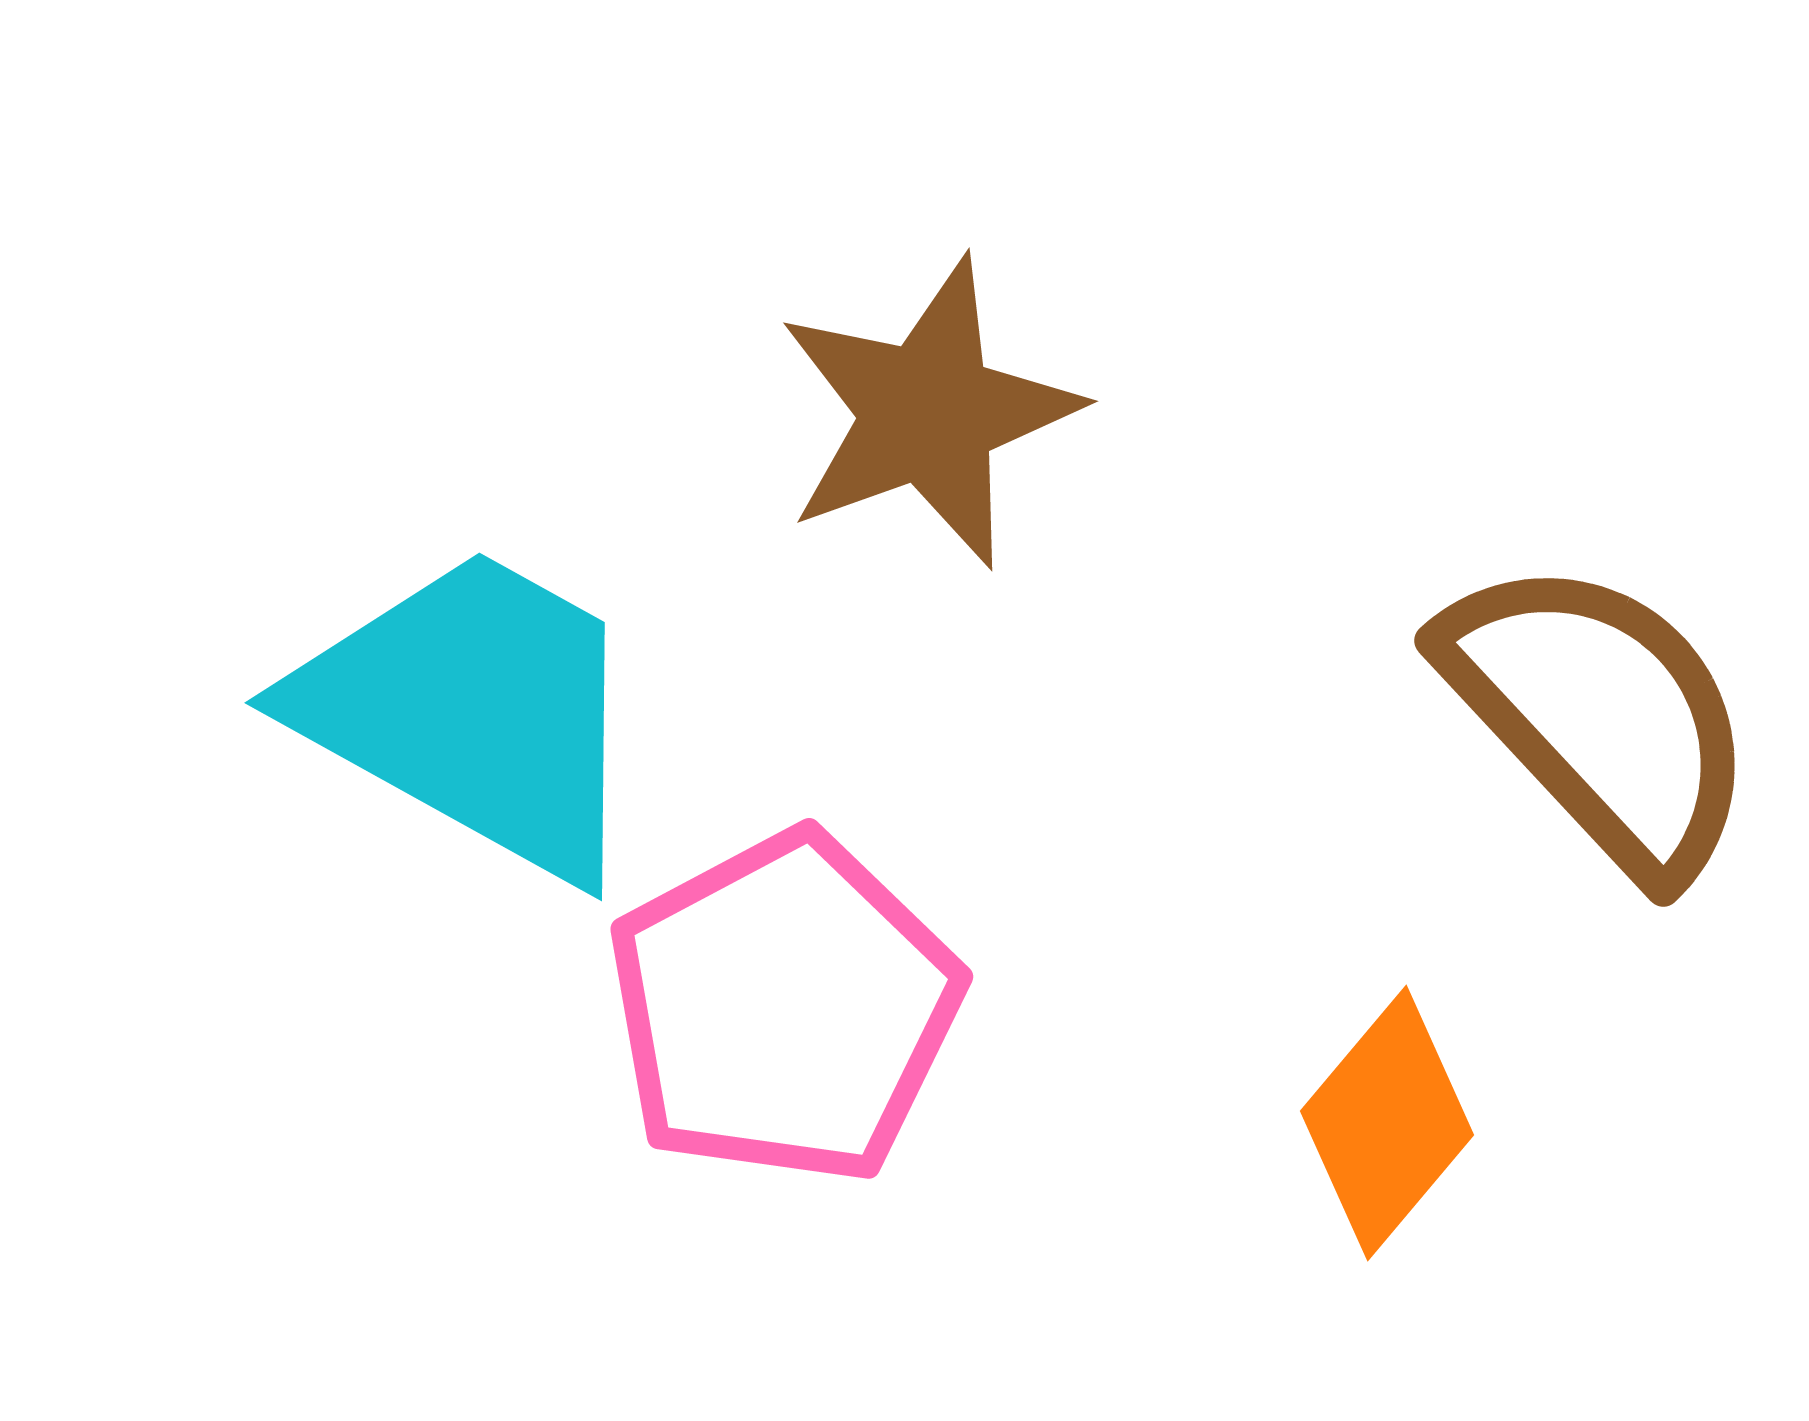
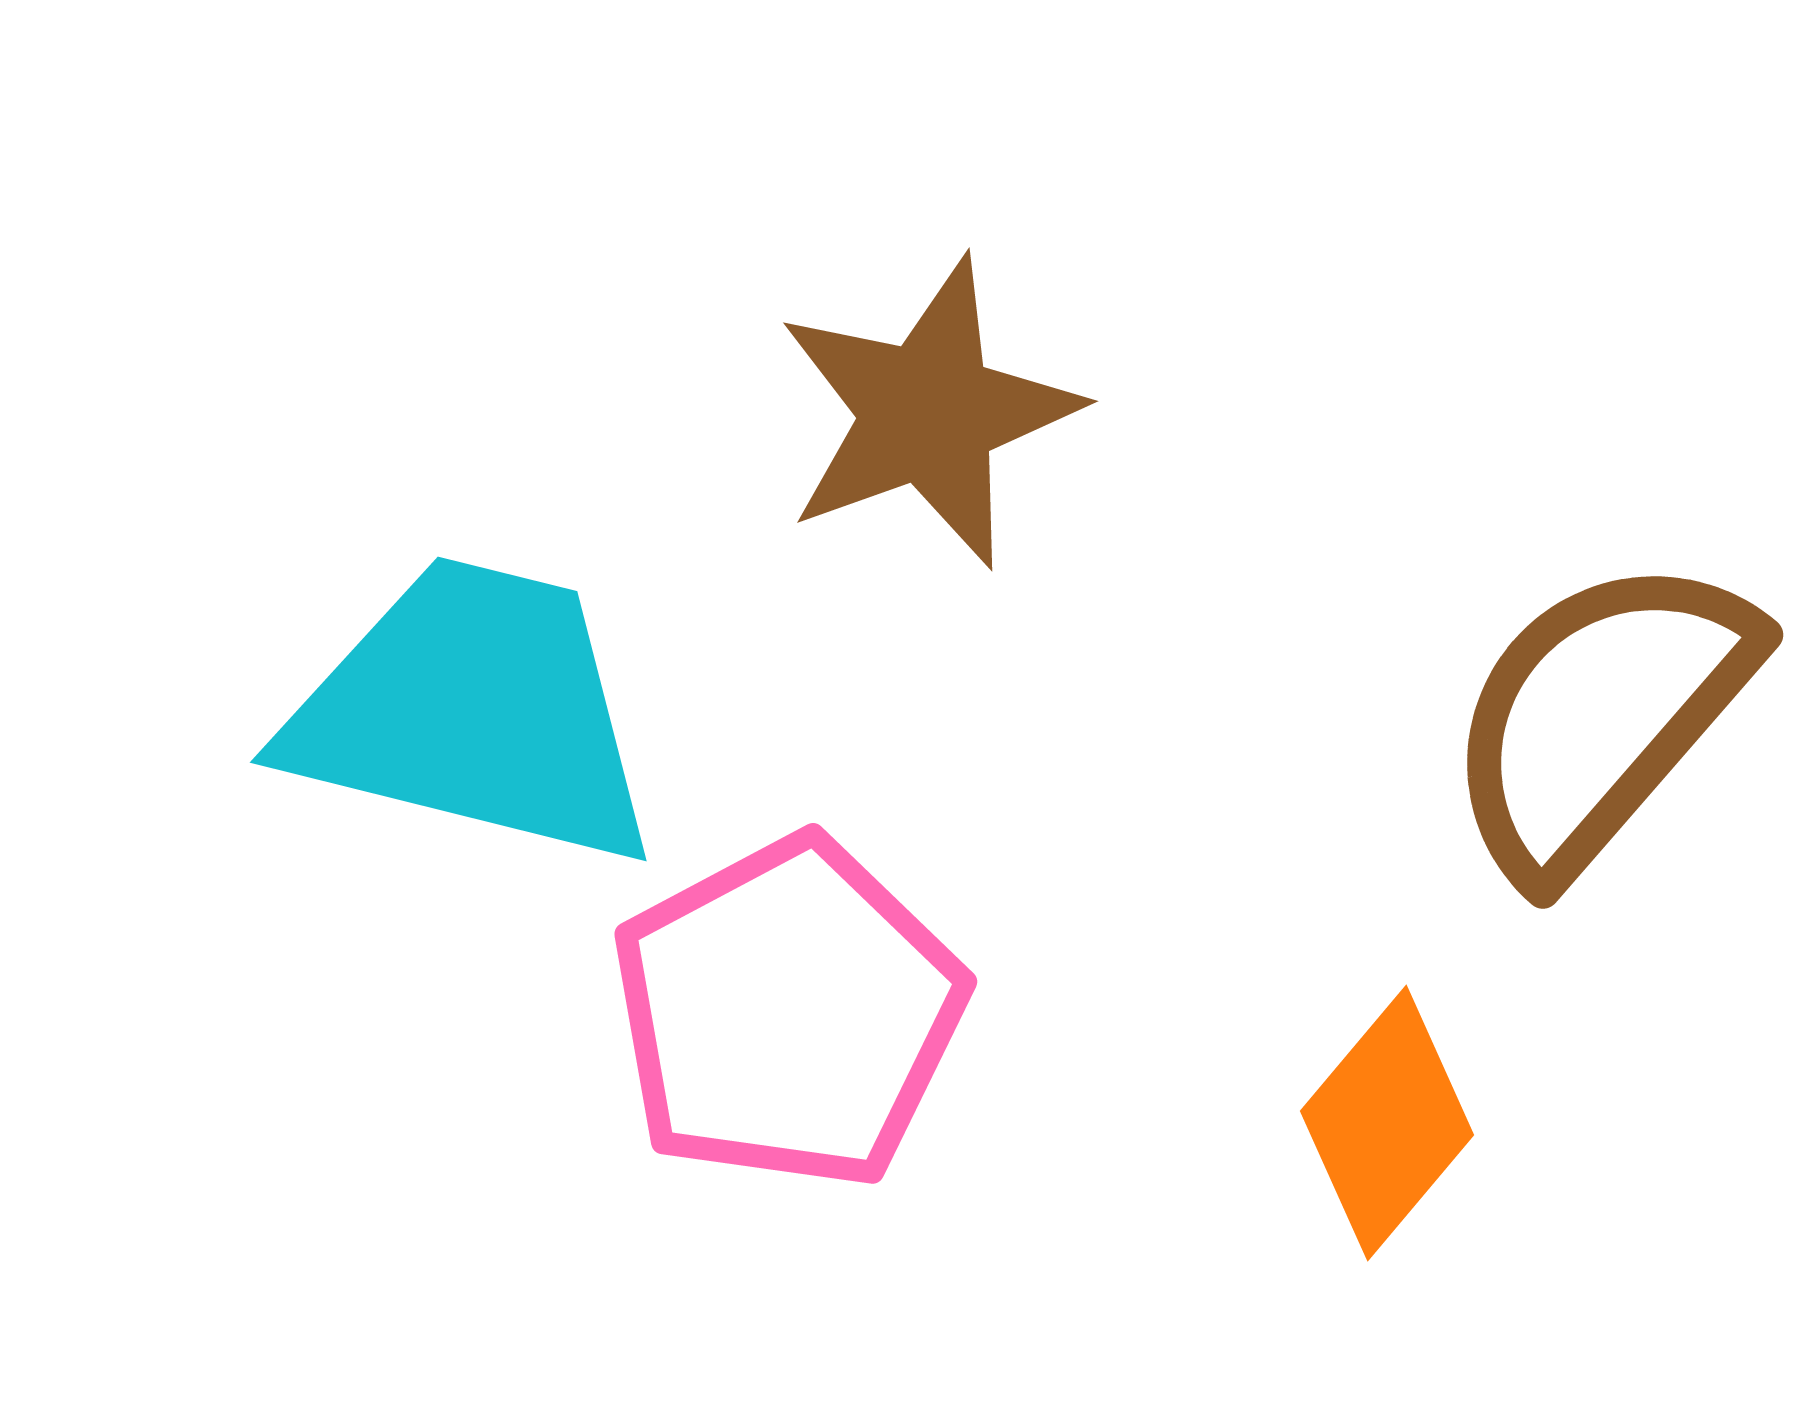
cyan trapezoid: rotated 15 degrees counterclockwise
brown semicircle: rotated 96 degrees counterclockwise
pink pentagon: moved 4 px right, 5 px down
